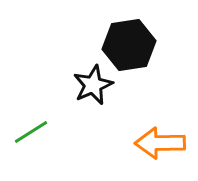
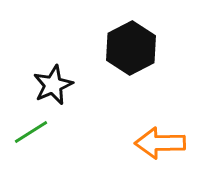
black hexagon: moved 2 px right, 3 px down; rotated 18 degrees counterclockwise
black star: moved 40 px left
